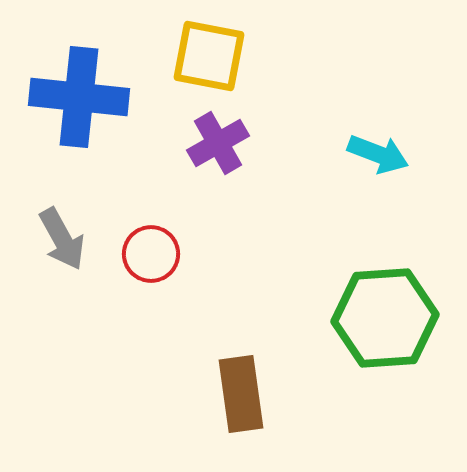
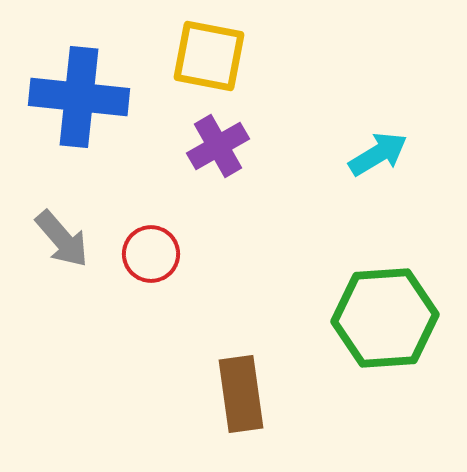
purple cross: moved 3 px down
cyan arrow: rotated 52 degrees counterclockwise
gray arrow: rotated 12 degrees counterclockwise
